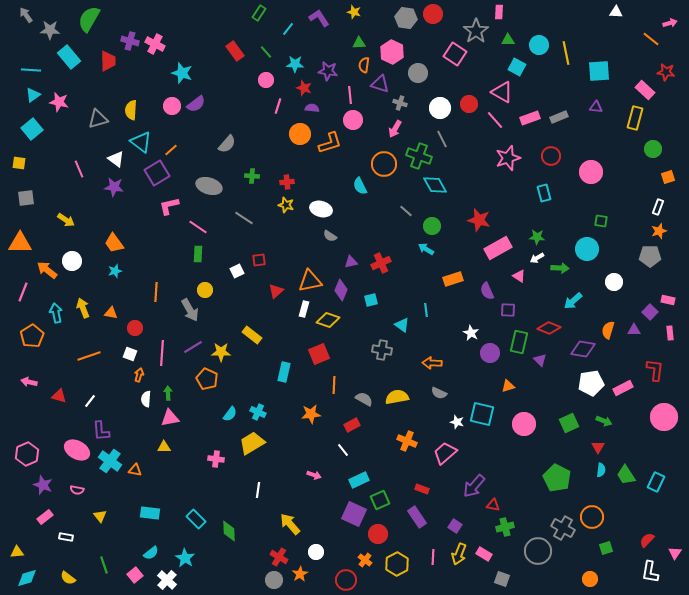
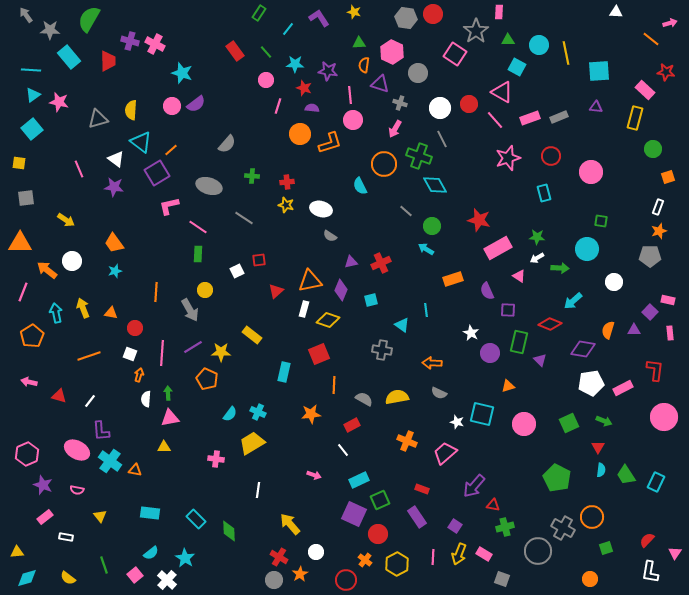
red diamond at (549, 328): moved 1 px right, 4 px up
